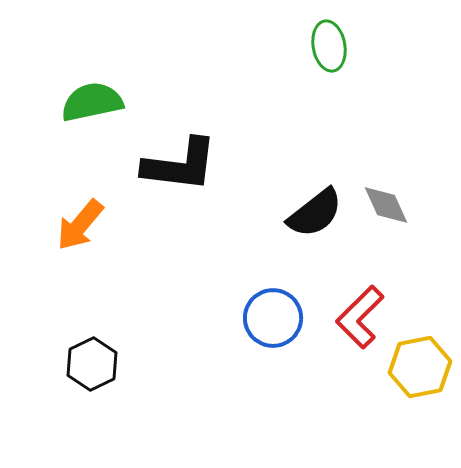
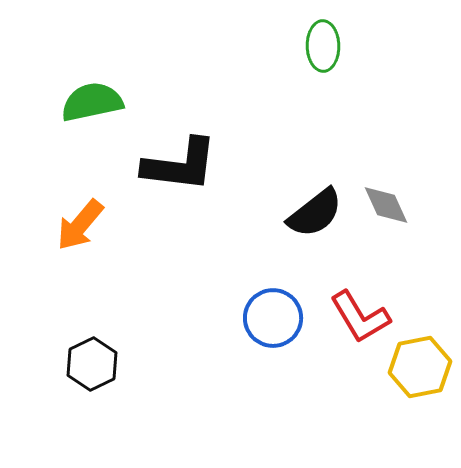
green ellipse: moved 6 px left; rotated 9 degrees clockwise
red L-shape: rotated 76 degrees counterclockwise
